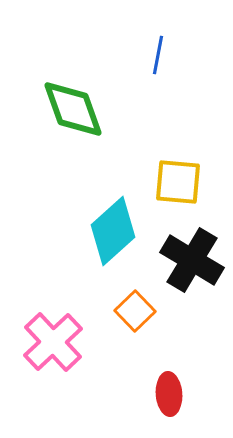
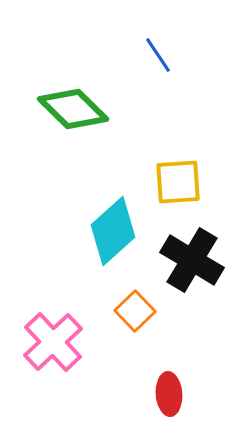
blue line: rotated 45 degrees counterclockwise
green diamond: rotated 26 degrees counterclockwise
yellow square: rotated 9 degrees counterclockwise
